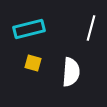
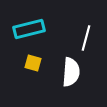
white line: moved 5 px left, 10 px down
